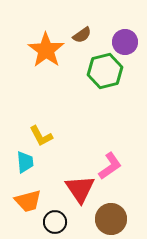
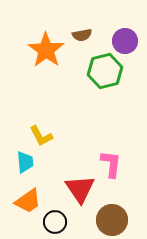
brown semicircle: rotated 24 degrees clockwise
purple circle: moved 1 px up
pink L-shape: moved 1 px right, 2 px up; rotated 48 degrees counterclockwise
orange trapezoid: rotated 20 degrees counterclockwise
brown circle: moved 1 px right, 1 px down
